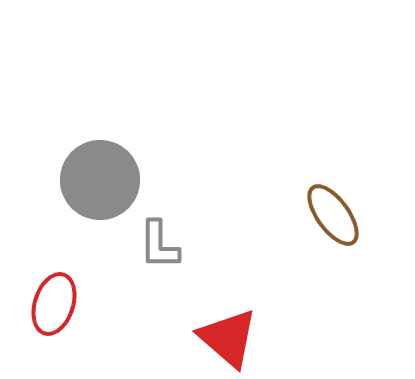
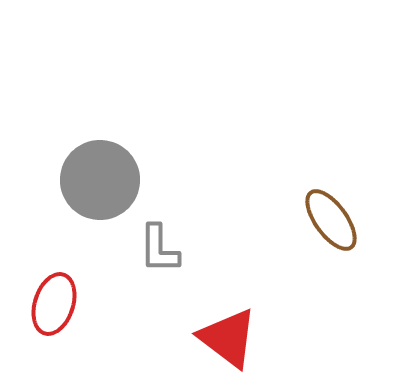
brown ellipse: moved 2 px left, 5 px down
gray L-shape: moved 4 px down
red triangle: rotated 4 degrees counterclockwise
